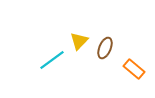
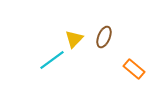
yellow triangle: moved 5 px left, 2 px up
brown ellipse: moved 1 px left, 11 px up
